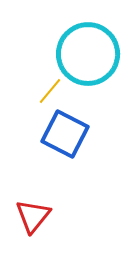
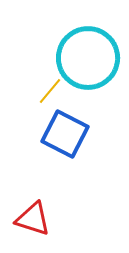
cyan circle: moved 4 px down
red triangle: moved 3 px down; rotated 51 degrees counterclockwise
